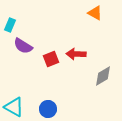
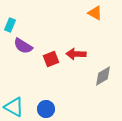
blue circle: moved 2 px left
